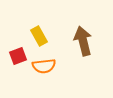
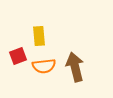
yellow rectangle: rotated 24 degrees clockwise
brown arrow: moved 8 px left, 26 px down
